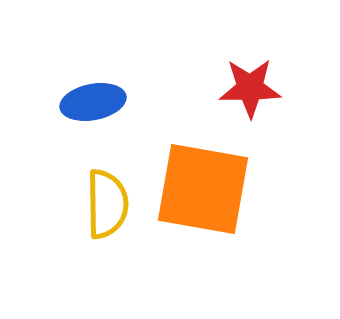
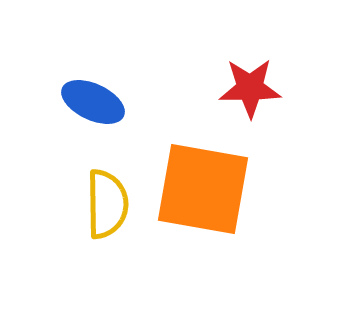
blue ellipse: rotated 36 degrees clockwise
